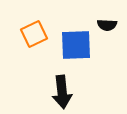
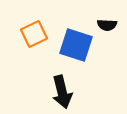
blue square: rotated 20 degrees clockwise
black arrow: rotated 8 degrees counterclockwise
